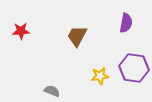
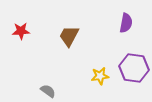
brown trapezoid: moved 8 px left
gray semicircle: moved 4 px left; rotated 14 degrees clockwise
